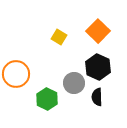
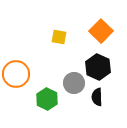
orange square: moved 3 px right
yellow square: rotated 21 degrees counterclockwise
